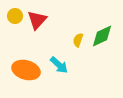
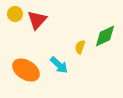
yellow circle: moved 2 px up
green diamond: moved 3 px right
yellow semicircle: moved 2 px right, 7 px down
orange ellipse: rotated 16 degrees clockwise
